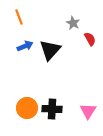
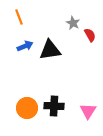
red semicircle: moved 4 px up
black triangle: rotated 40 degrees clockwise
black cross: moved 2 px right, 3 px up
